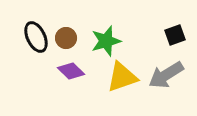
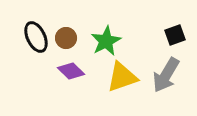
green star: rotated 12 degrees counterclockwise
gray arrow: rotated 27 degrees counterclockwise
